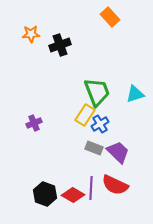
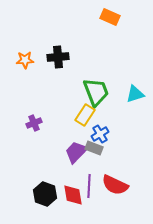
orange rectangle: rotated 24 degrees counterclockwise
orange star: moved 6 px left, 26 px down
black cross: moved 2 px left, 12 px down; rotated 15 degrees clockwise
green trapezoid: moved 1 px left
blue cross: moved 10 px down
purple trapezoid: moved 42 px left; rotated 90 degrees counterclockwise
purple line: moved 2 px left, 2 px up
red diamond: rotated 50 degrees clockwise
